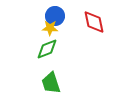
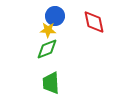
yellow star: moved 2 px left, 2 px down
green trapezoid: rotated 15 degrees clockwise
